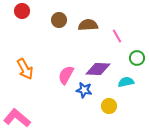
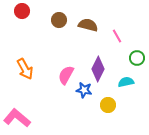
brown semicircle: rotated 18 degrees clockwise
purple diamond: rotated 65 degrees counterclockwise
yellow circle: moved 1 px left, 1 px up
